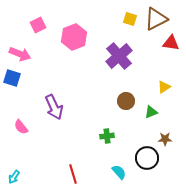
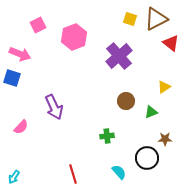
red triangle: rotated 30 degrees clockwise
pink semicircle: rotated 98 degrees counterclockwise
